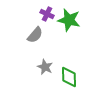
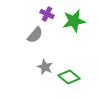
green star: moved 5 px right, 1 px down; rotated 25 degrees counterclockwise
green diamond: rotated 50 degrees counterclockwise
